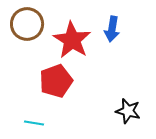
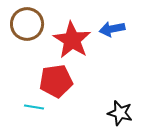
blue arrow: rotated 70 degrees clockwise
red pentagon: rotated 12 degrees clockwise
black star: moved 8 px left, 2 px down
cyan line: moved 16 px up
